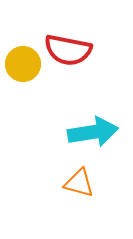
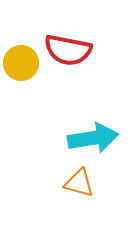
yellow circle: moved 2 px left, 1 px up
cyan arrow: moved 6 px down
